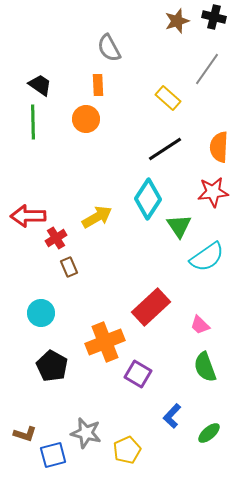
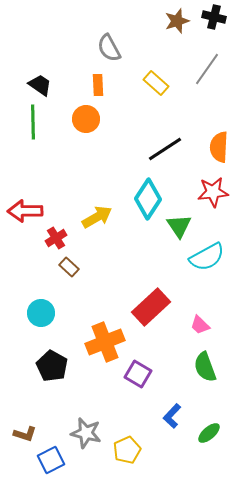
yellow rectangle: moved 12 px left, 15 px up
red arrow: moved 3 px left, 5 px up
cyan semicircle: rotated 6 degrees clockwise
brown rectangle: rotated 24 degrees counterclockwise
blue square: moved 2 px left, 5 px down; rotated 12 degrees counterclockwise
